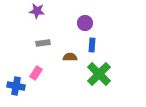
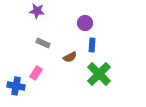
gray rectangle: rotated 32 degrees clockwise
brown semicircle: rotated 152 degrees clockwise
